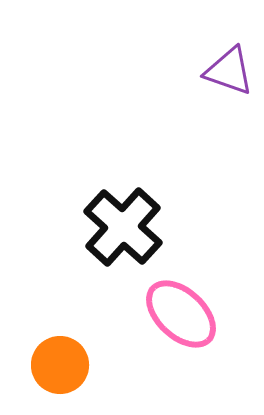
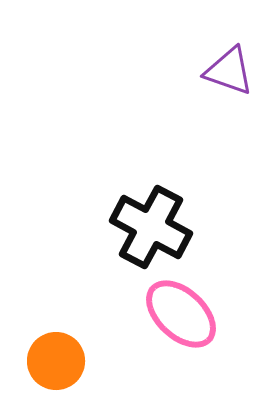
black cross: moved 28 px right; rotated 14 degrees counterclockwise
orange circle: moved 4 px left, 4 px up
